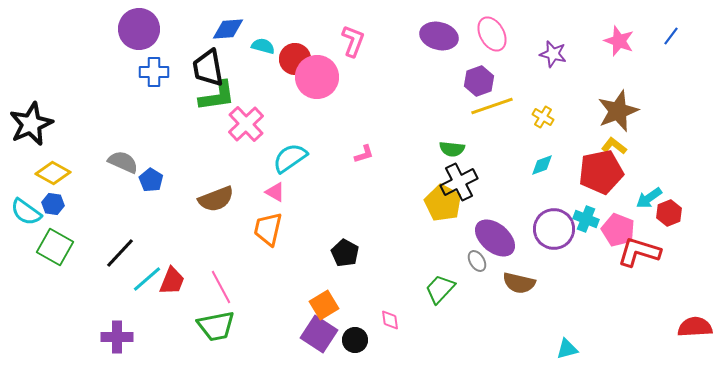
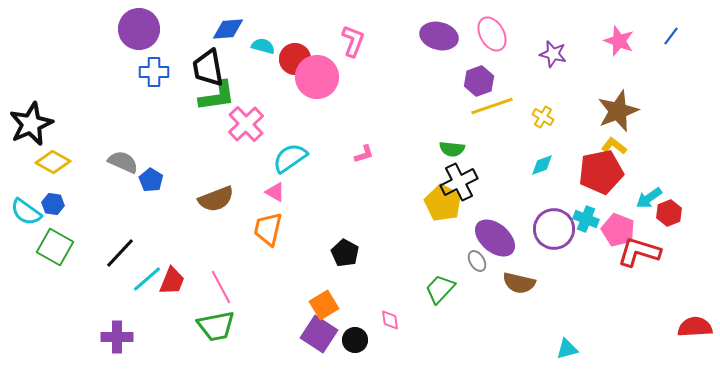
yellow diamond at (53, 173): moved 11 px up
